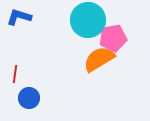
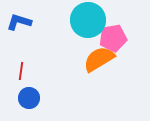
blue L-shape: moved 5 px down
red line: moved 6 px right, 3 px up
